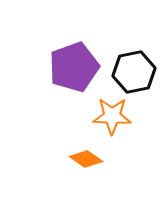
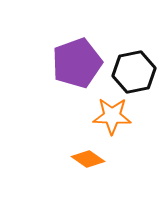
purple pentagon: moved 3 px right, 4 px up
orange diamond: moved 2 px right
